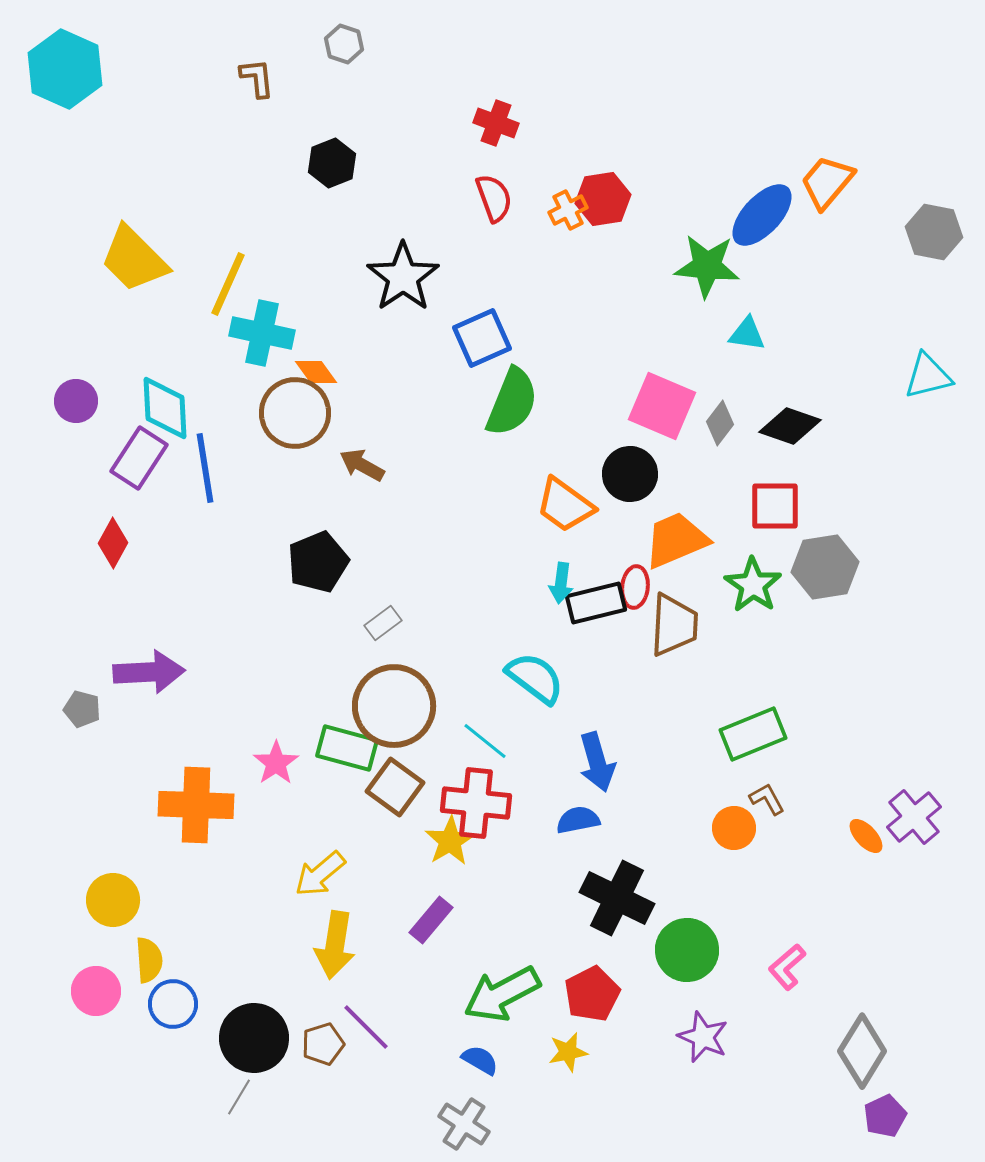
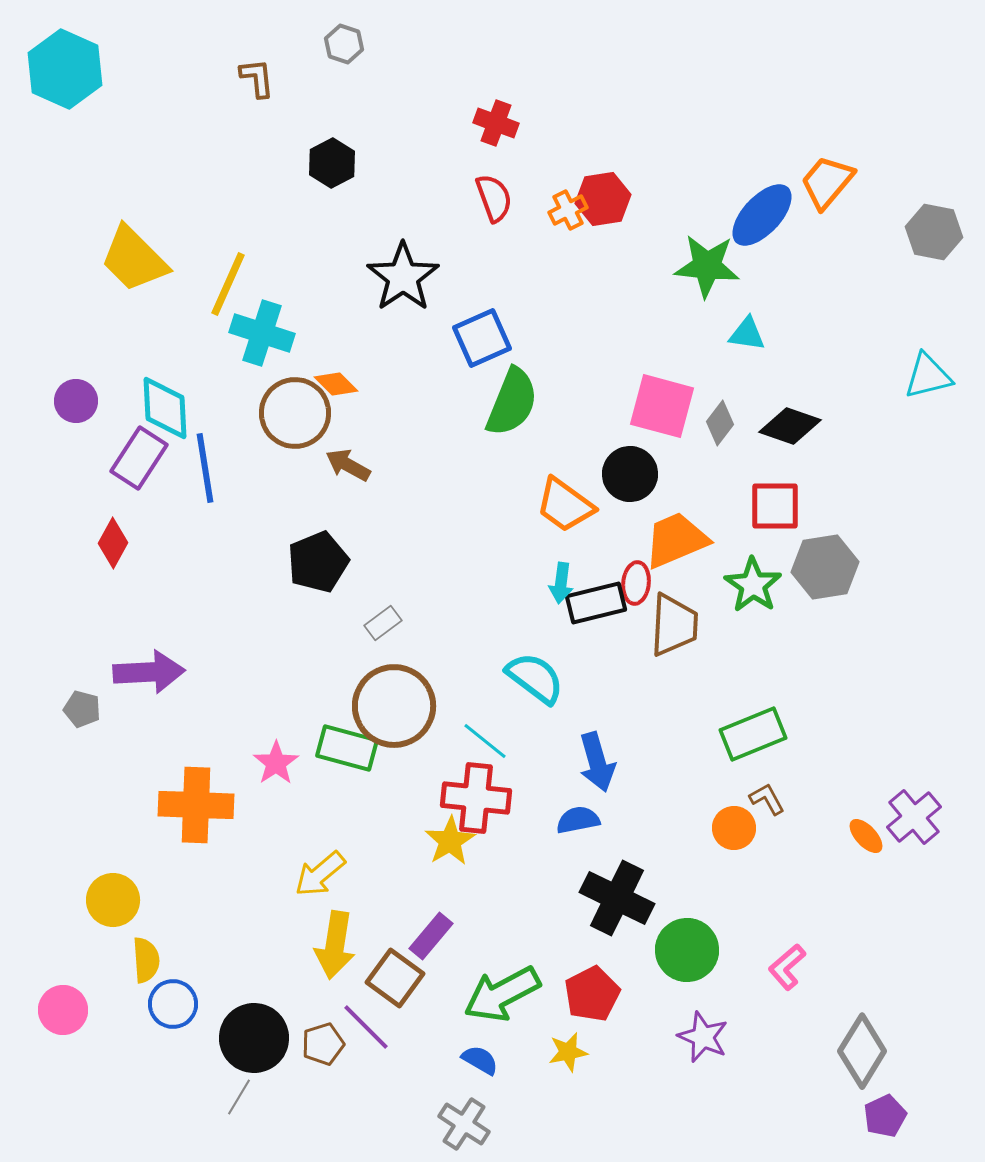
black hexagon at (332, 163): rotated 6 degrees counterclockwise
cyan cross at (262, 333): rotated 6 degrees clockwise
orange diamond at (316, 372): moved 20 px right, 12 px down; rotated 9 degrees counterclockwise
pink square at (662, 406): rotated 8 degrees counterclockwise
brown arrow at (362, 465): moved 14 px left
red ellipse at (635, 587): moved 1 px right, 4 px up
brown square at (395, 787): moved 191 px down
red cross at (476, 803): moved 5 px up
purple rectangle at (431, 920): moved 16 px down
yellow semicircle at (149, 960): moved 3 px left
pink circle at (96, 991): moved 33 px left, 19 px down
